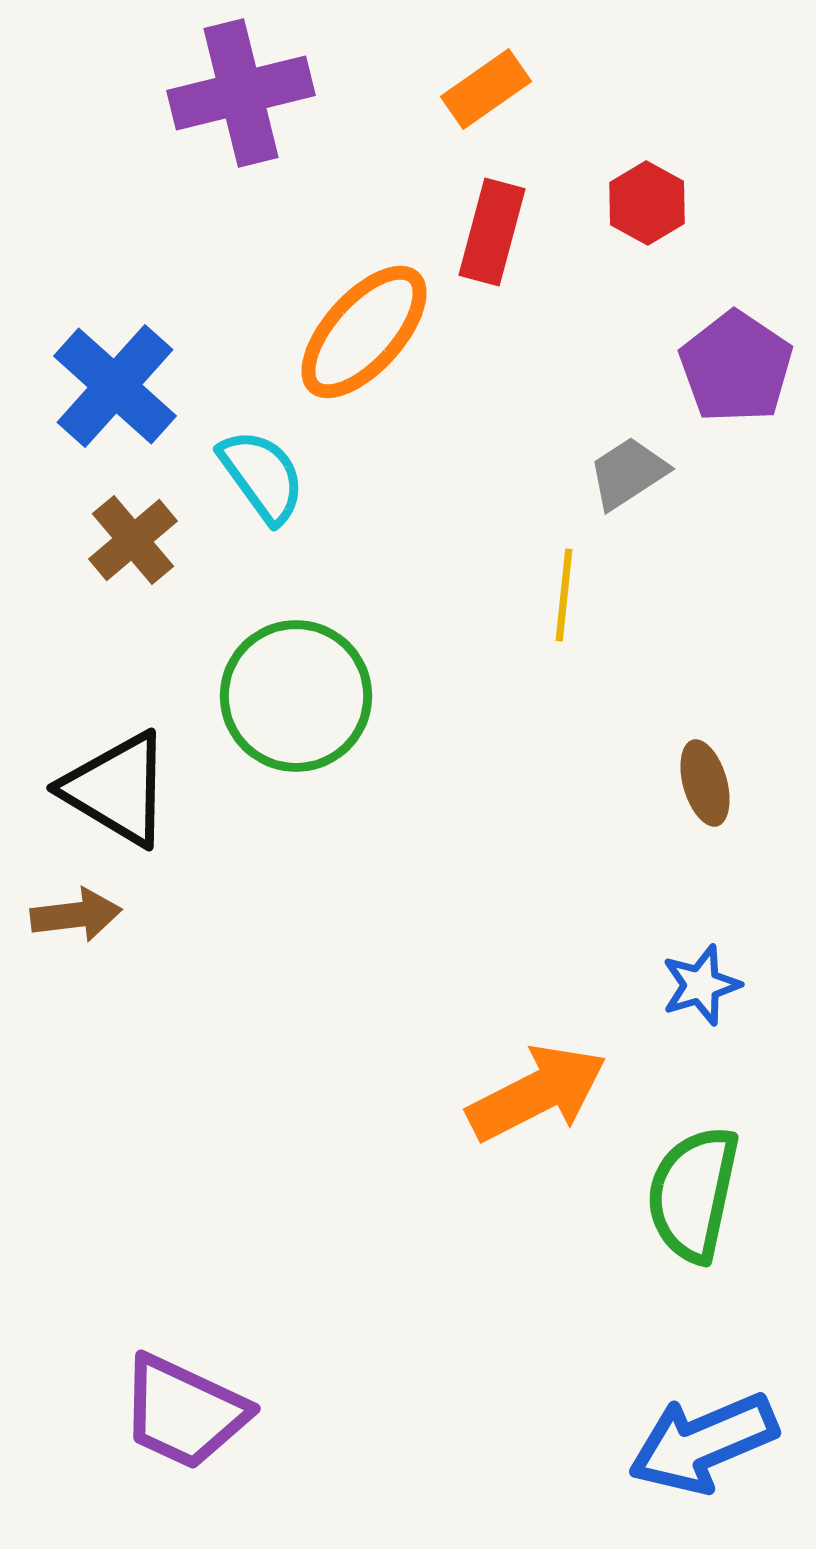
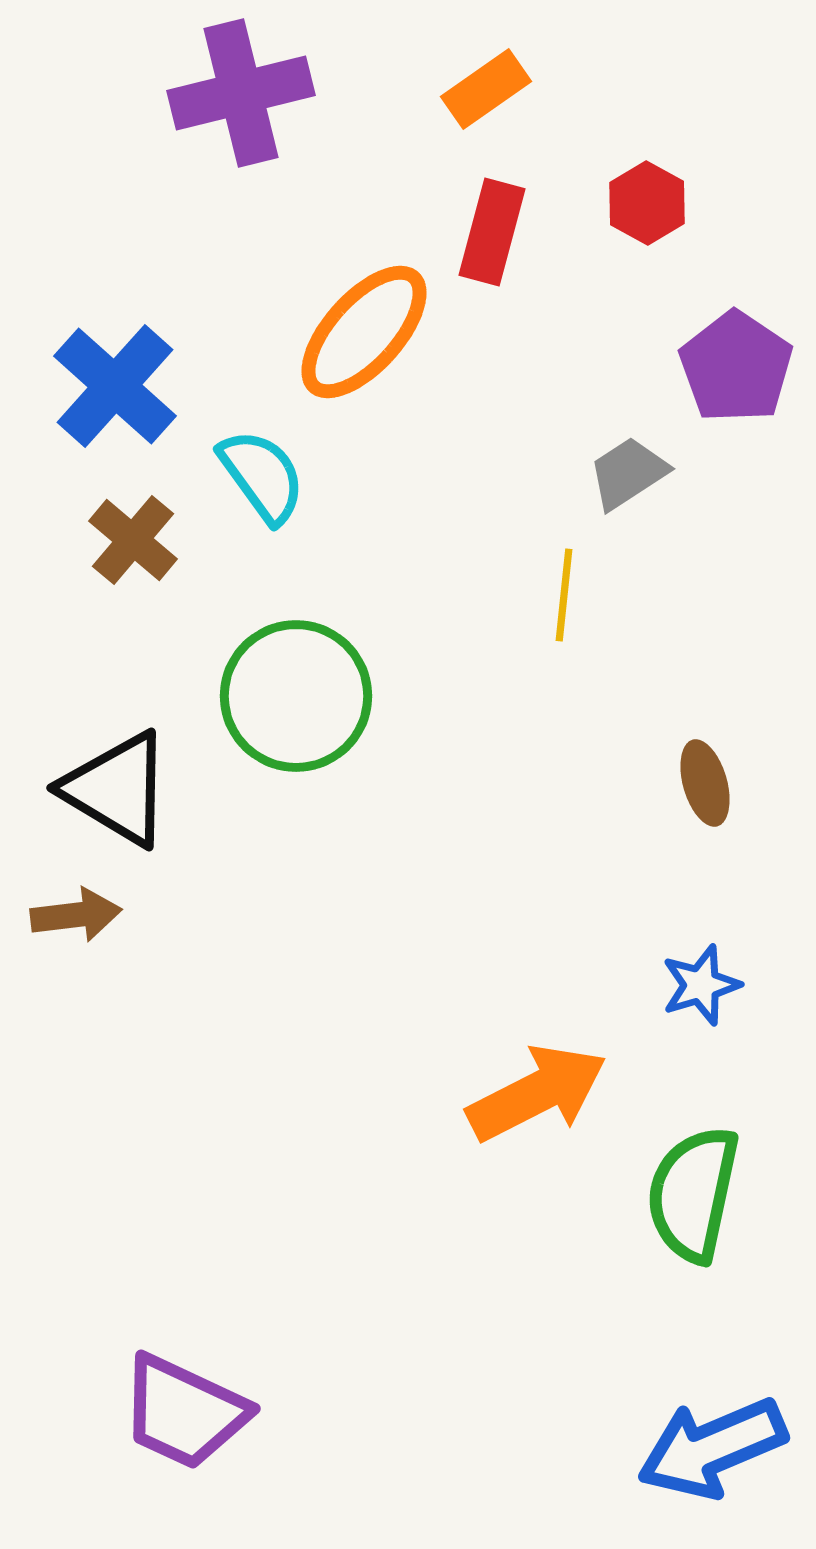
brown cross: rotated 10 degrees counterclockwise
blue arrow: moved 9 px right, 5 px down
